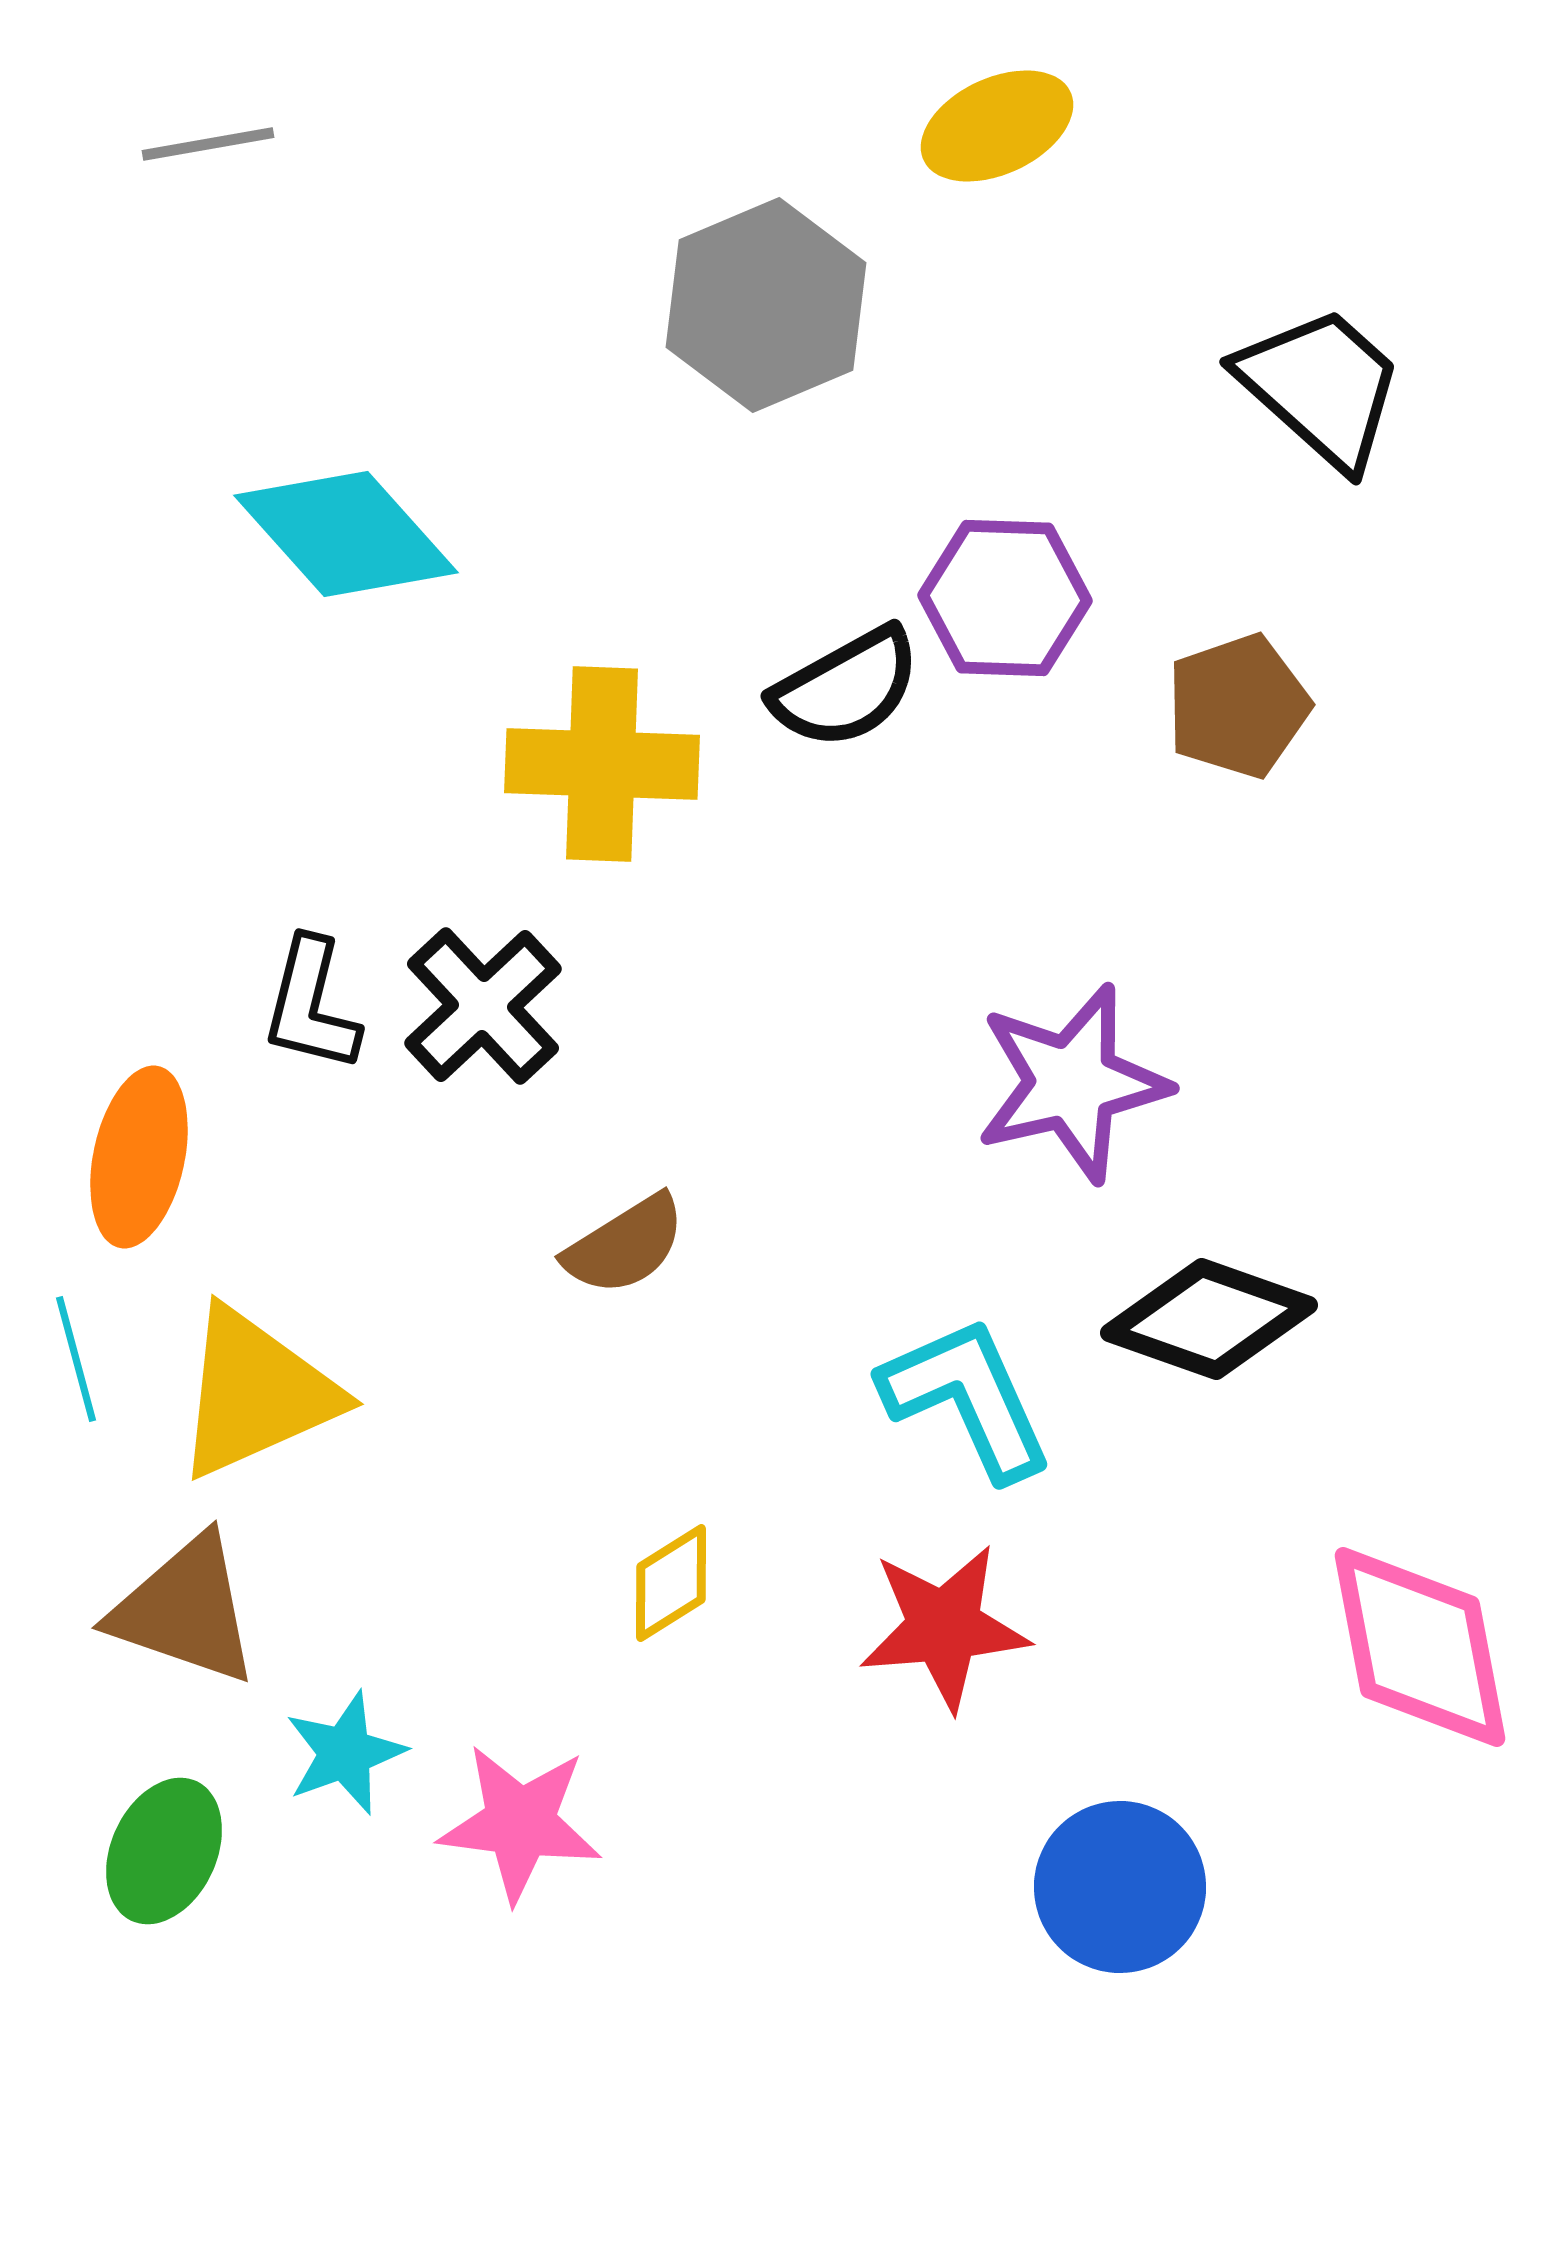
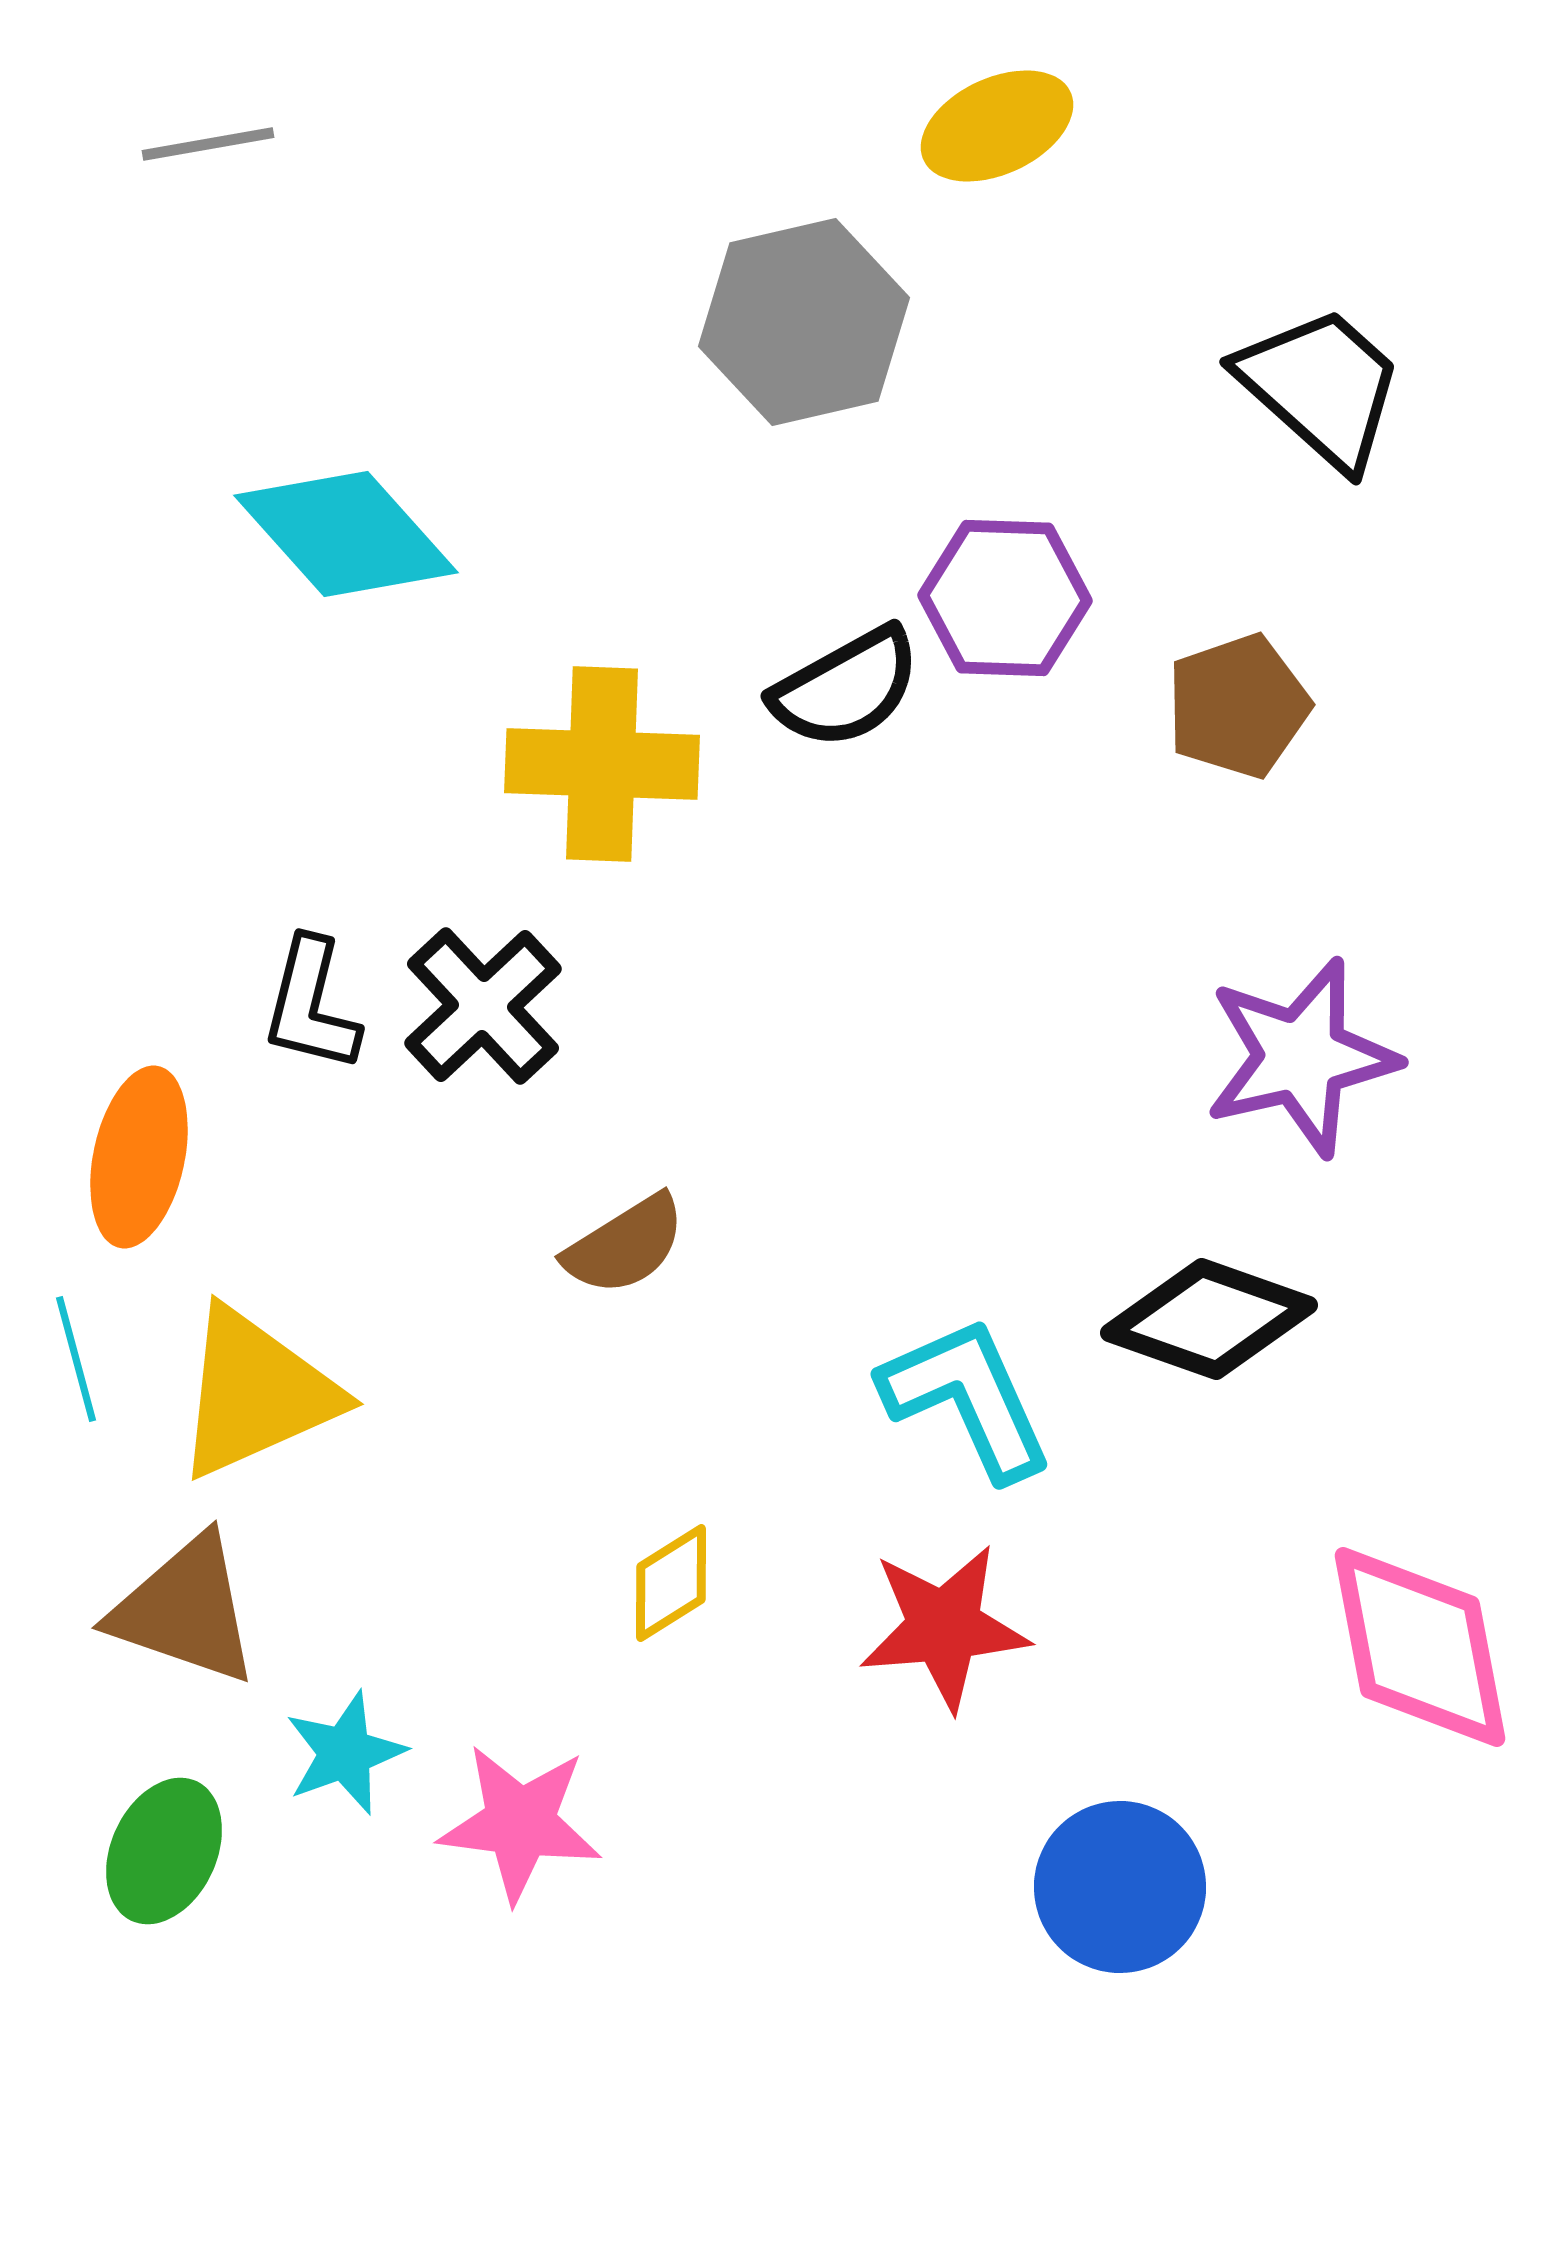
gray hexagon: moved 38 px right, 17 px down; rotated 10 degrees clockwise
purple star: moved 229 px right, 26 px up
